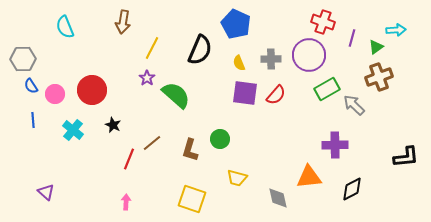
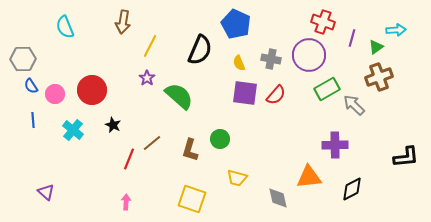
yellow line: moved 2 px left, 2 px up
gray cross: rotated 12 degrees clockwise
green semicircle: moved 3 px right, 1 px down
